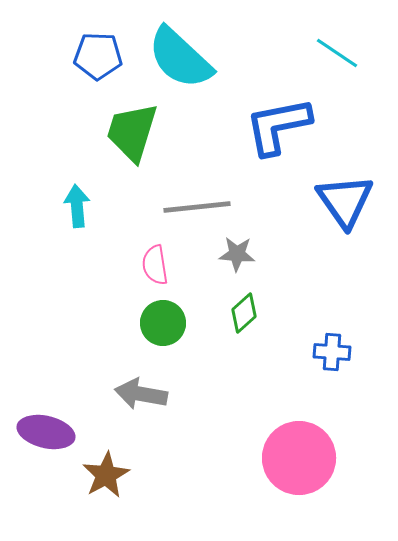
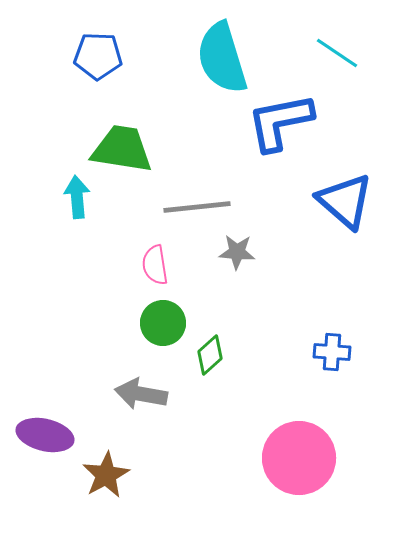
cyan semicircle: moved 42 px right; rotated 30 degrees clockwise
blue L-shape: moved 2 px right, 4 px up
green trapezoid: moved 10 px left, 17 px down; rotated 82 degrees clockwise
blue triangle: rotated 14 degrees counterclockwise
cyan arrow: moved 9 px up
gray star: moved 2 px up
green diamond: moved 34 px left, 42 px down
purple ellipse: moved 1 px left, 3 px down
